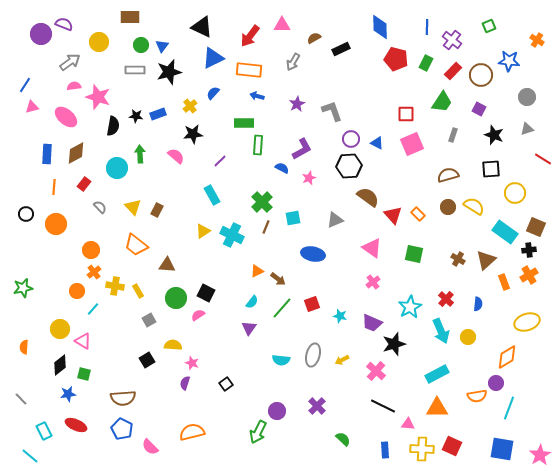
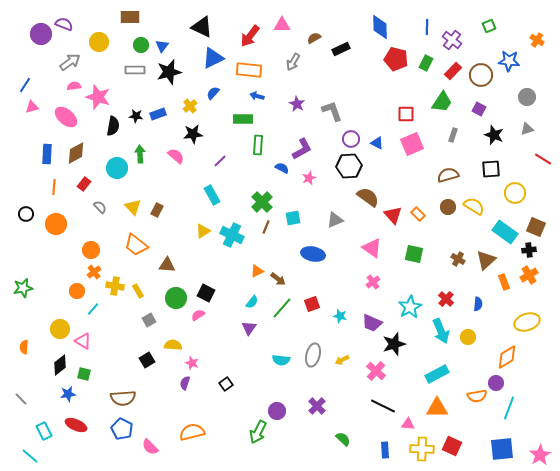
purple star at (297, 104): rotated 14 degrees counterclockwise
green rectangle at (244, 123): moved 1 px left, 4 px up
blue square at (502, 449): rotated 15 degrees counterclockwise
